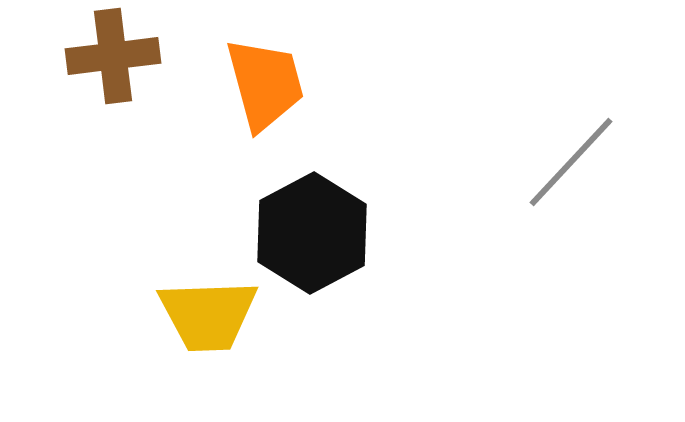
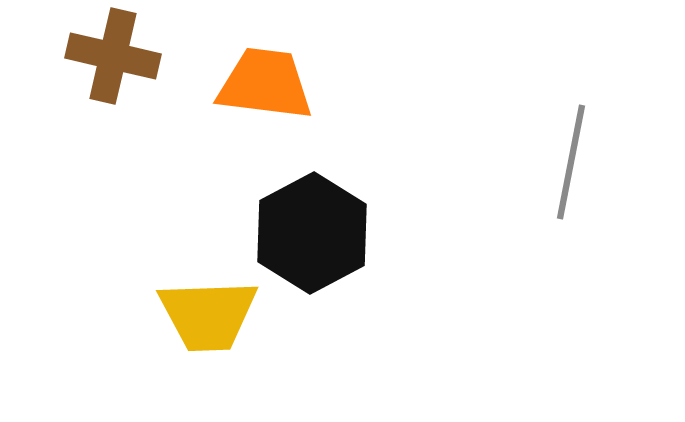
brown cross: rotated 20 degrees clockwise
orange trapezoid: rotated 68 degrees counterclockwise
gray line: rotated 32 degrees counterclockwise
